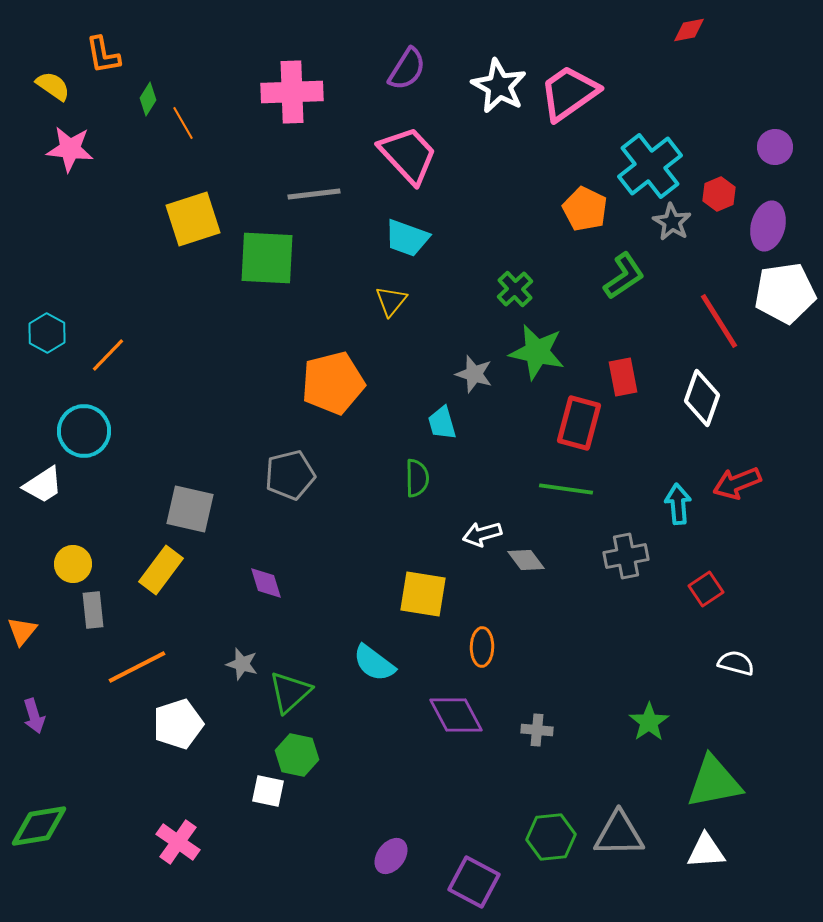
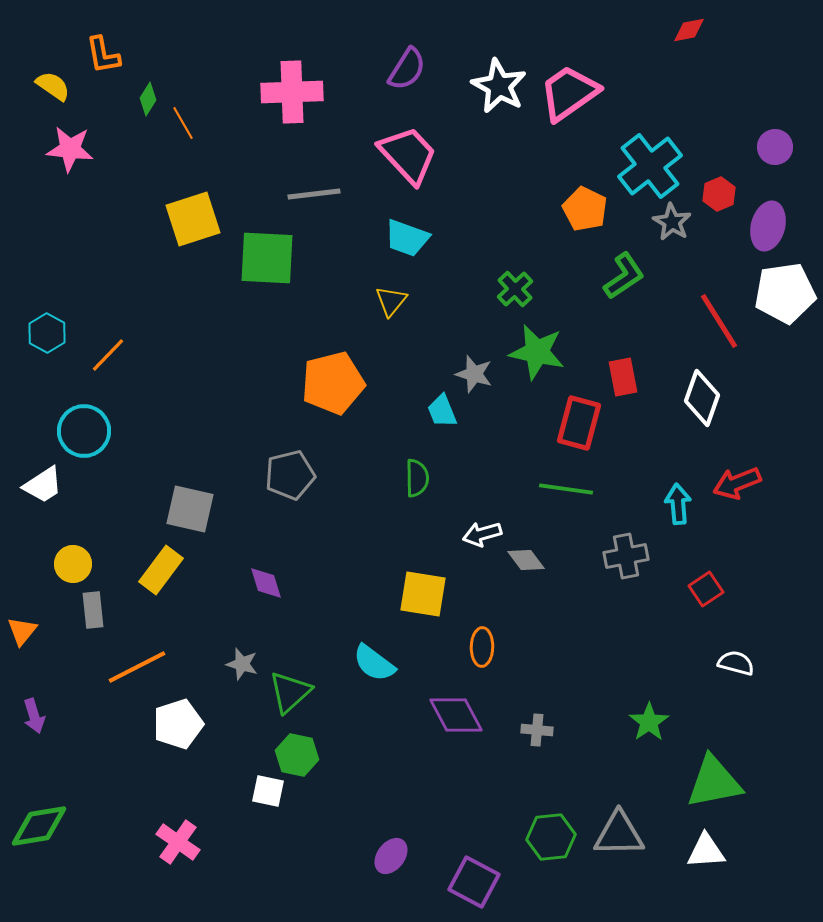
cyan trapezoid at (442, 423): moved 12 px up; rotated 6 degrees counterclockwise
